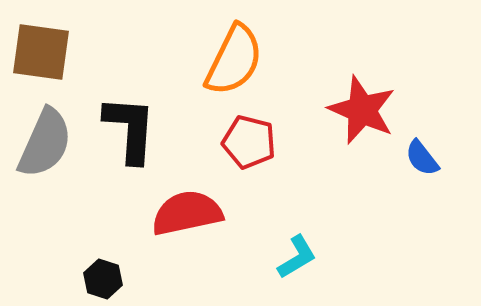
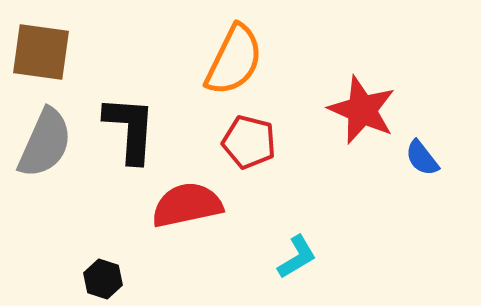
red semicircle: moved 8 px up
